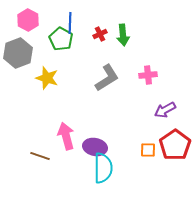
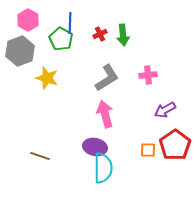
gray hexagon: moved 2 px right, 2 px up
pink arrow: moved 39 px right, 22 px up
